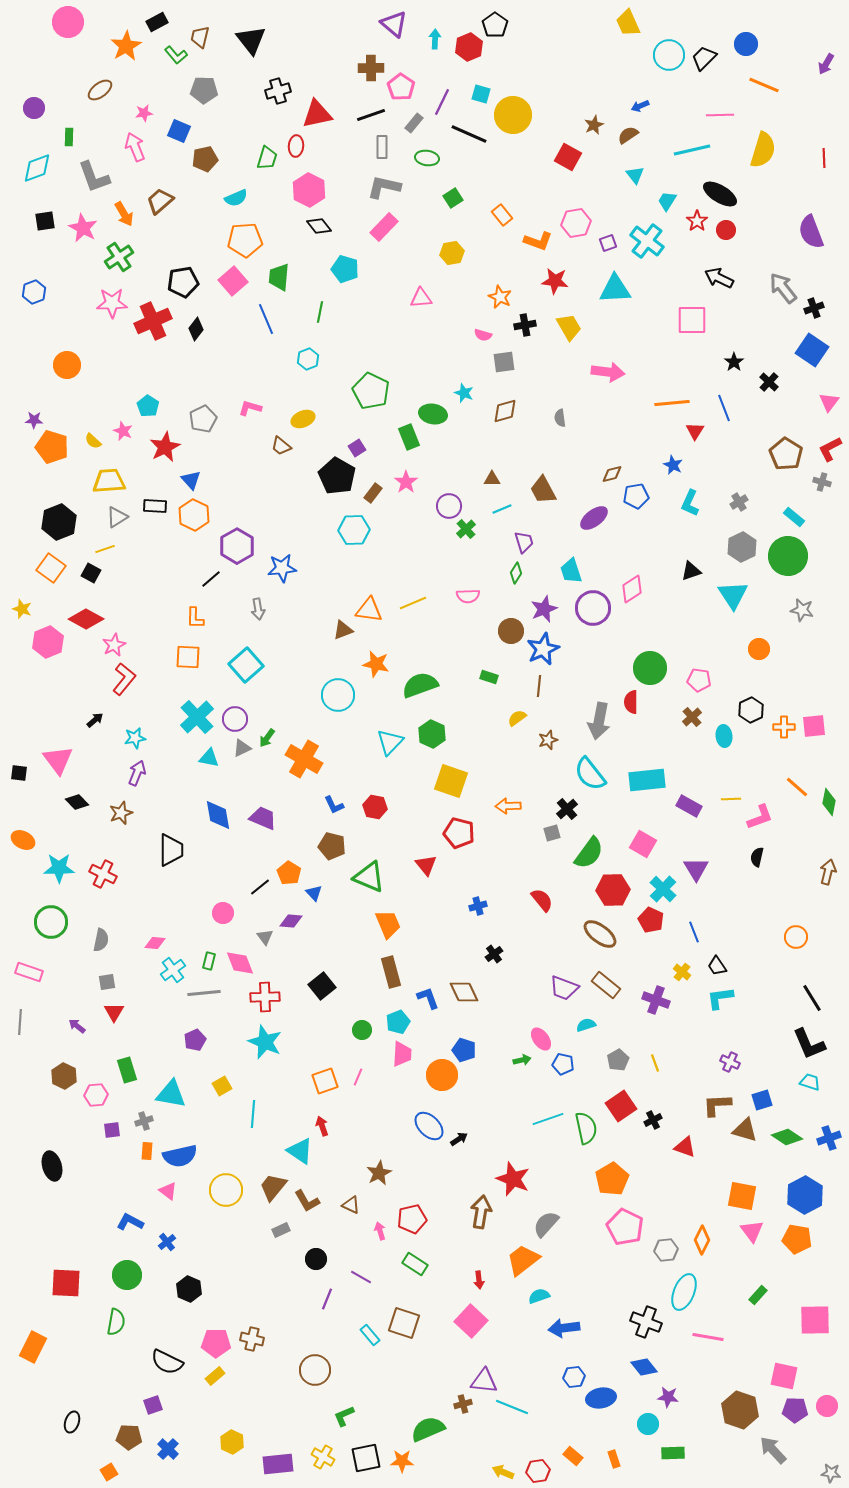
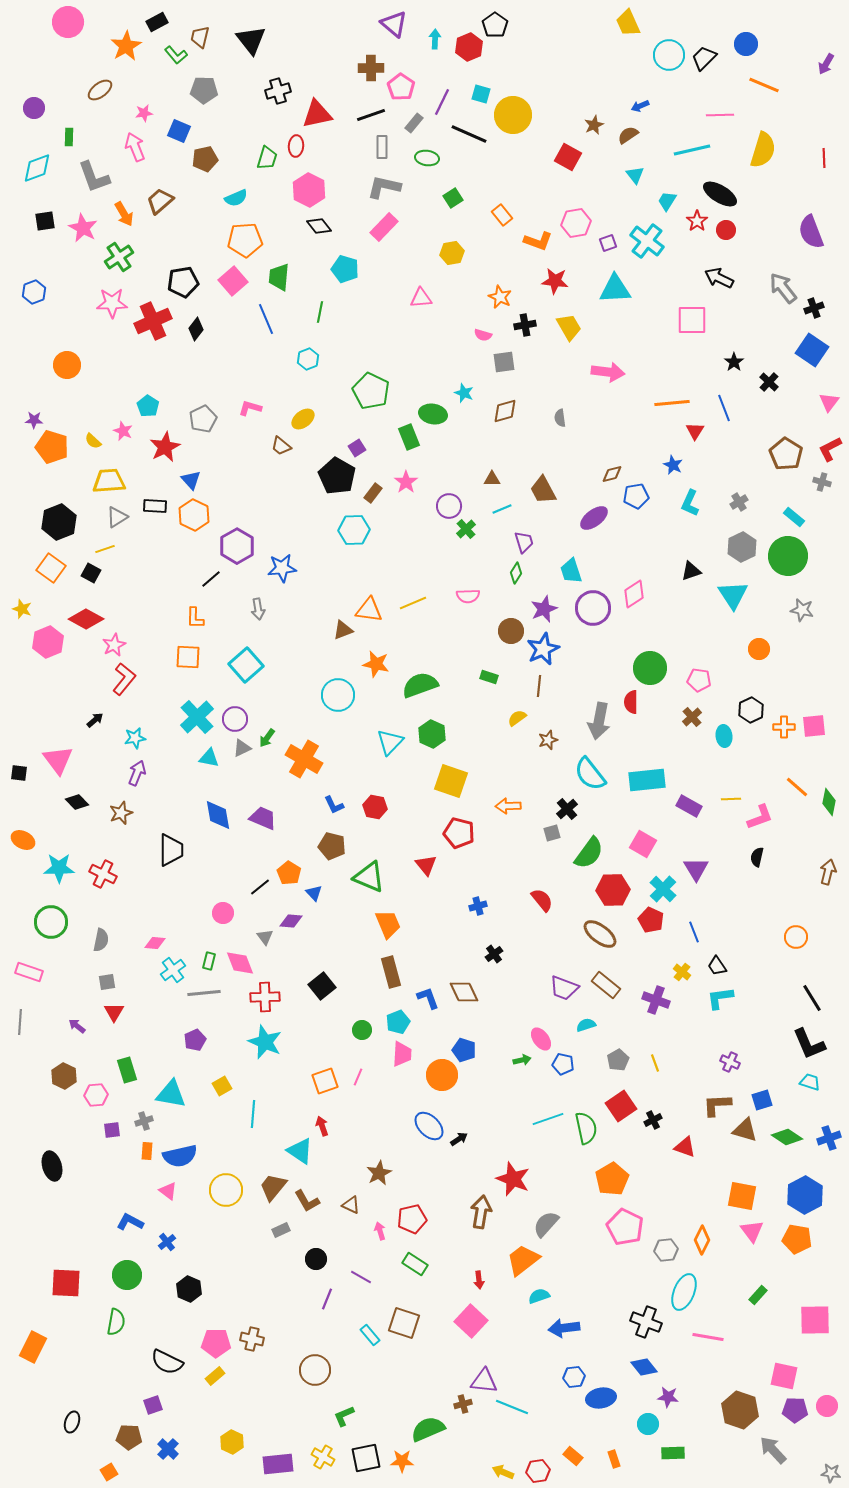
yellow ellipse at (303, 419): rotated 15 degrees counterclockwise
pink diamond at (632, 589): moved 2 px right, 5 px down
